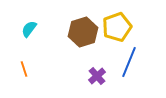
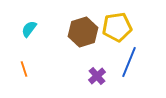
yellow pentagon: rotated 12 degrees clockwise
